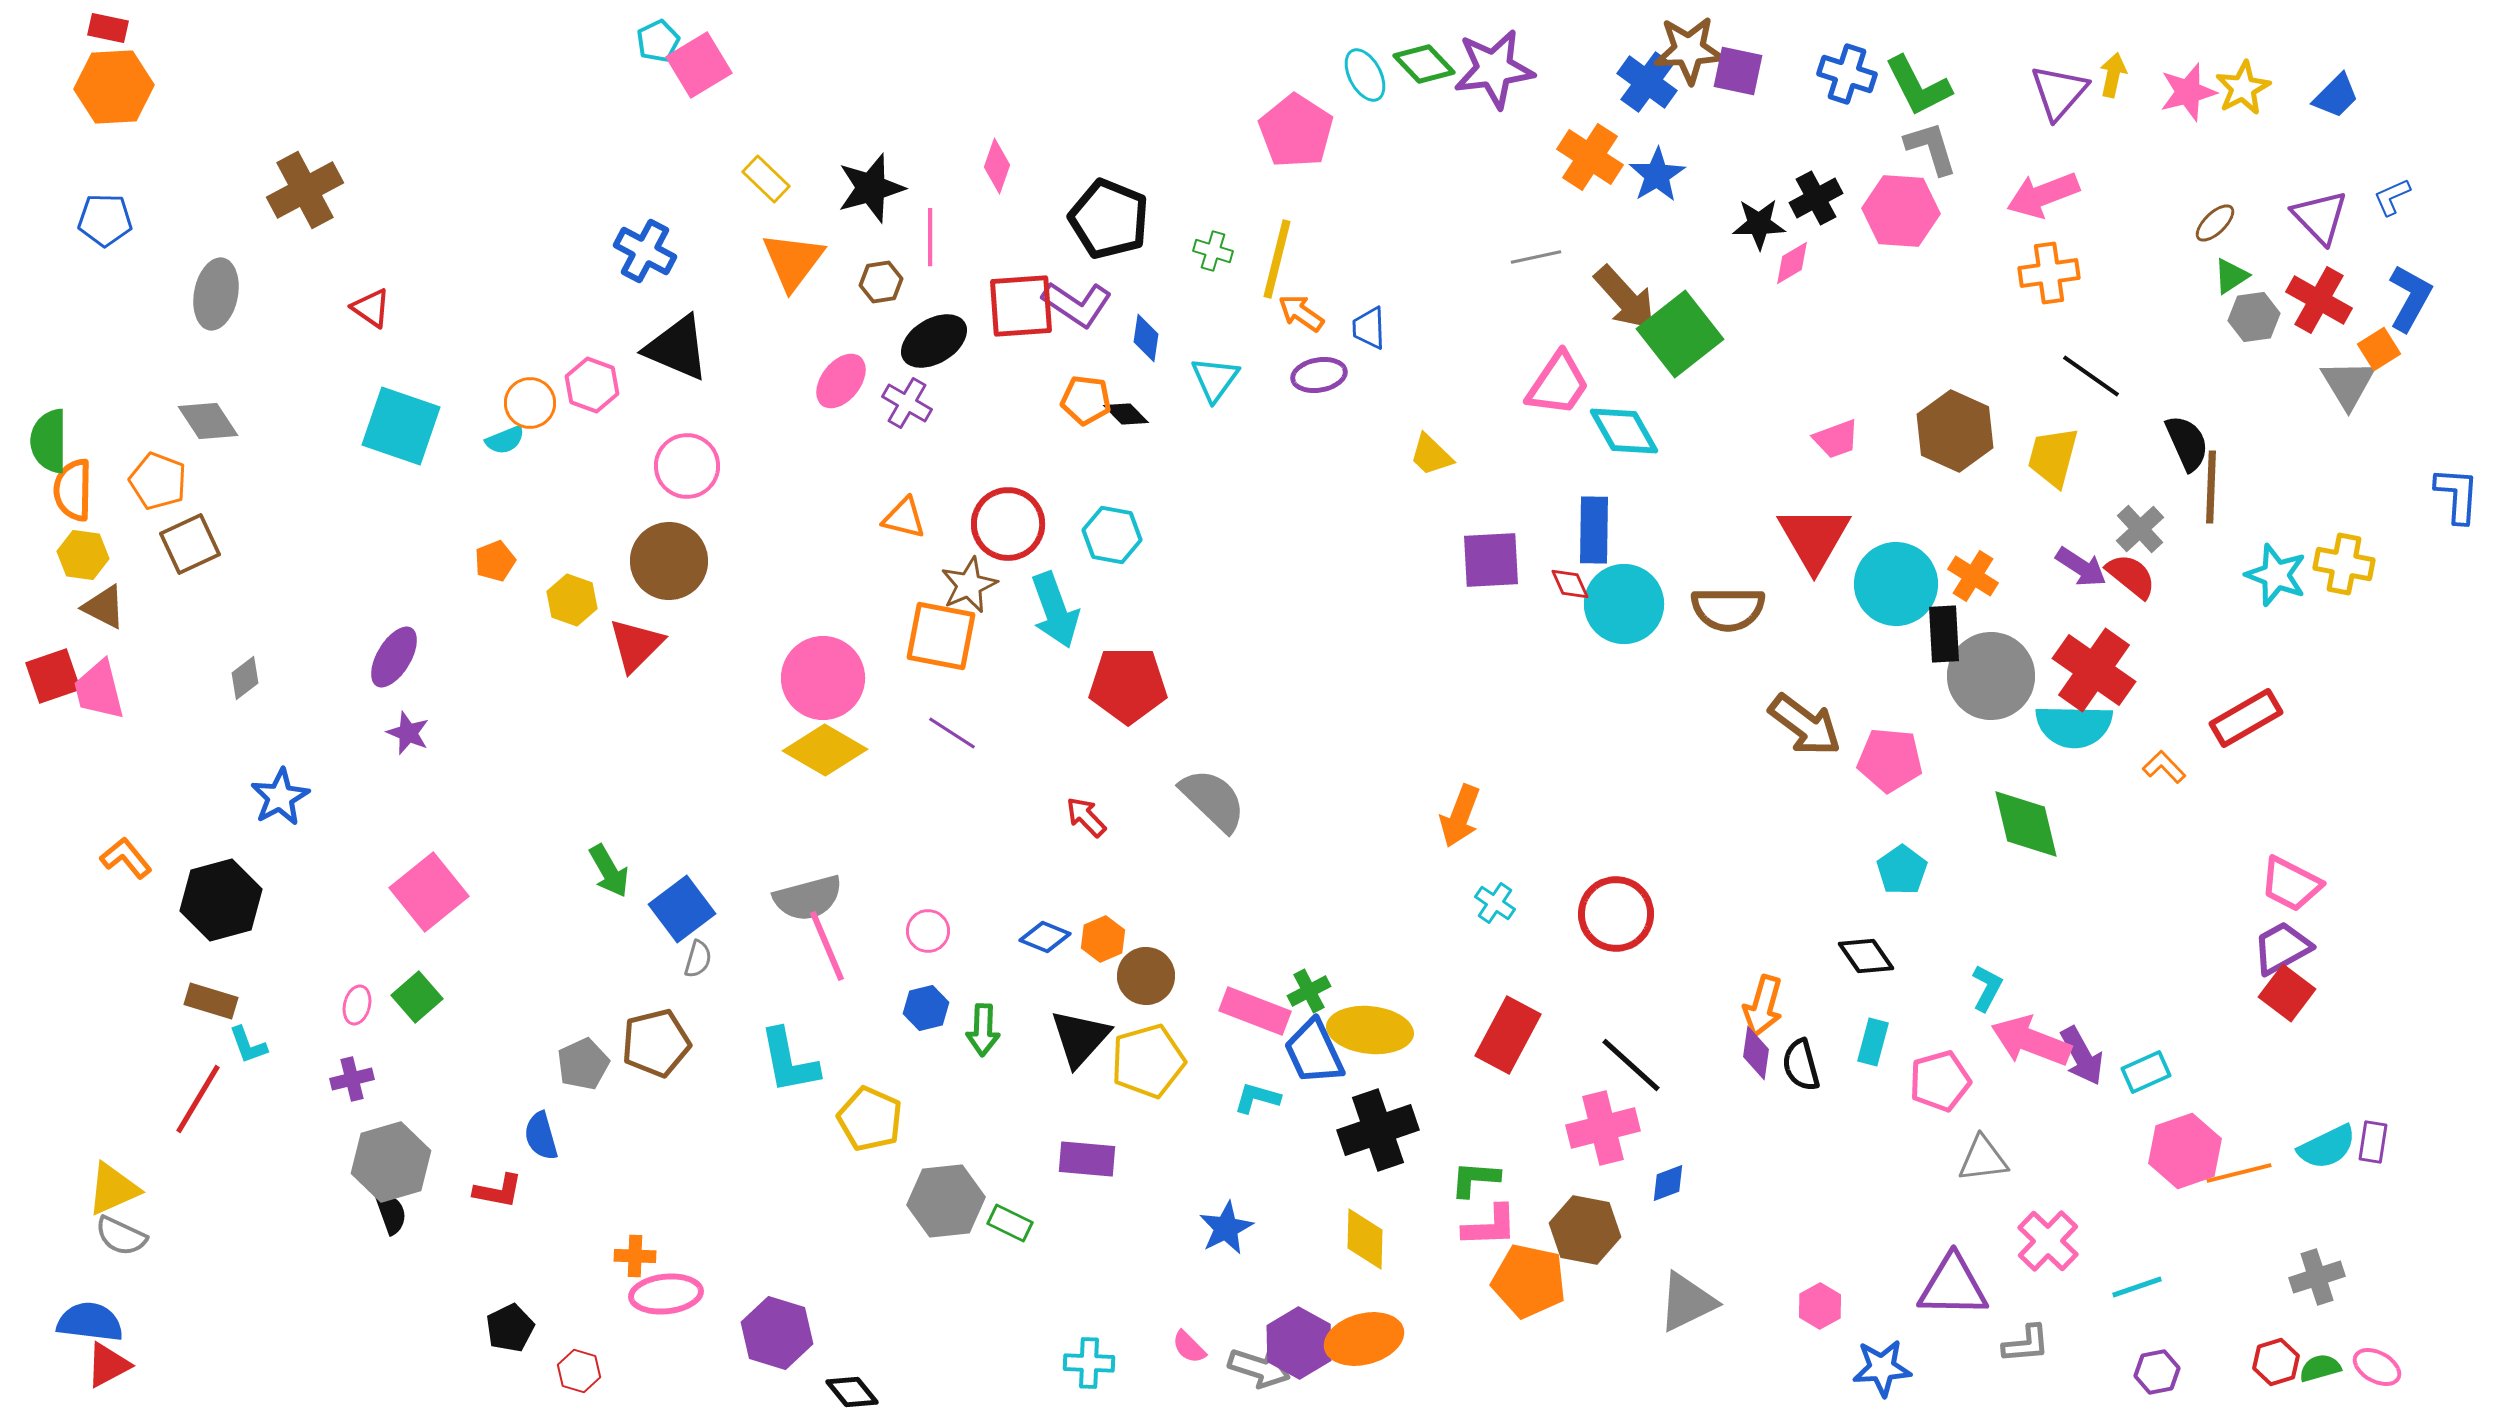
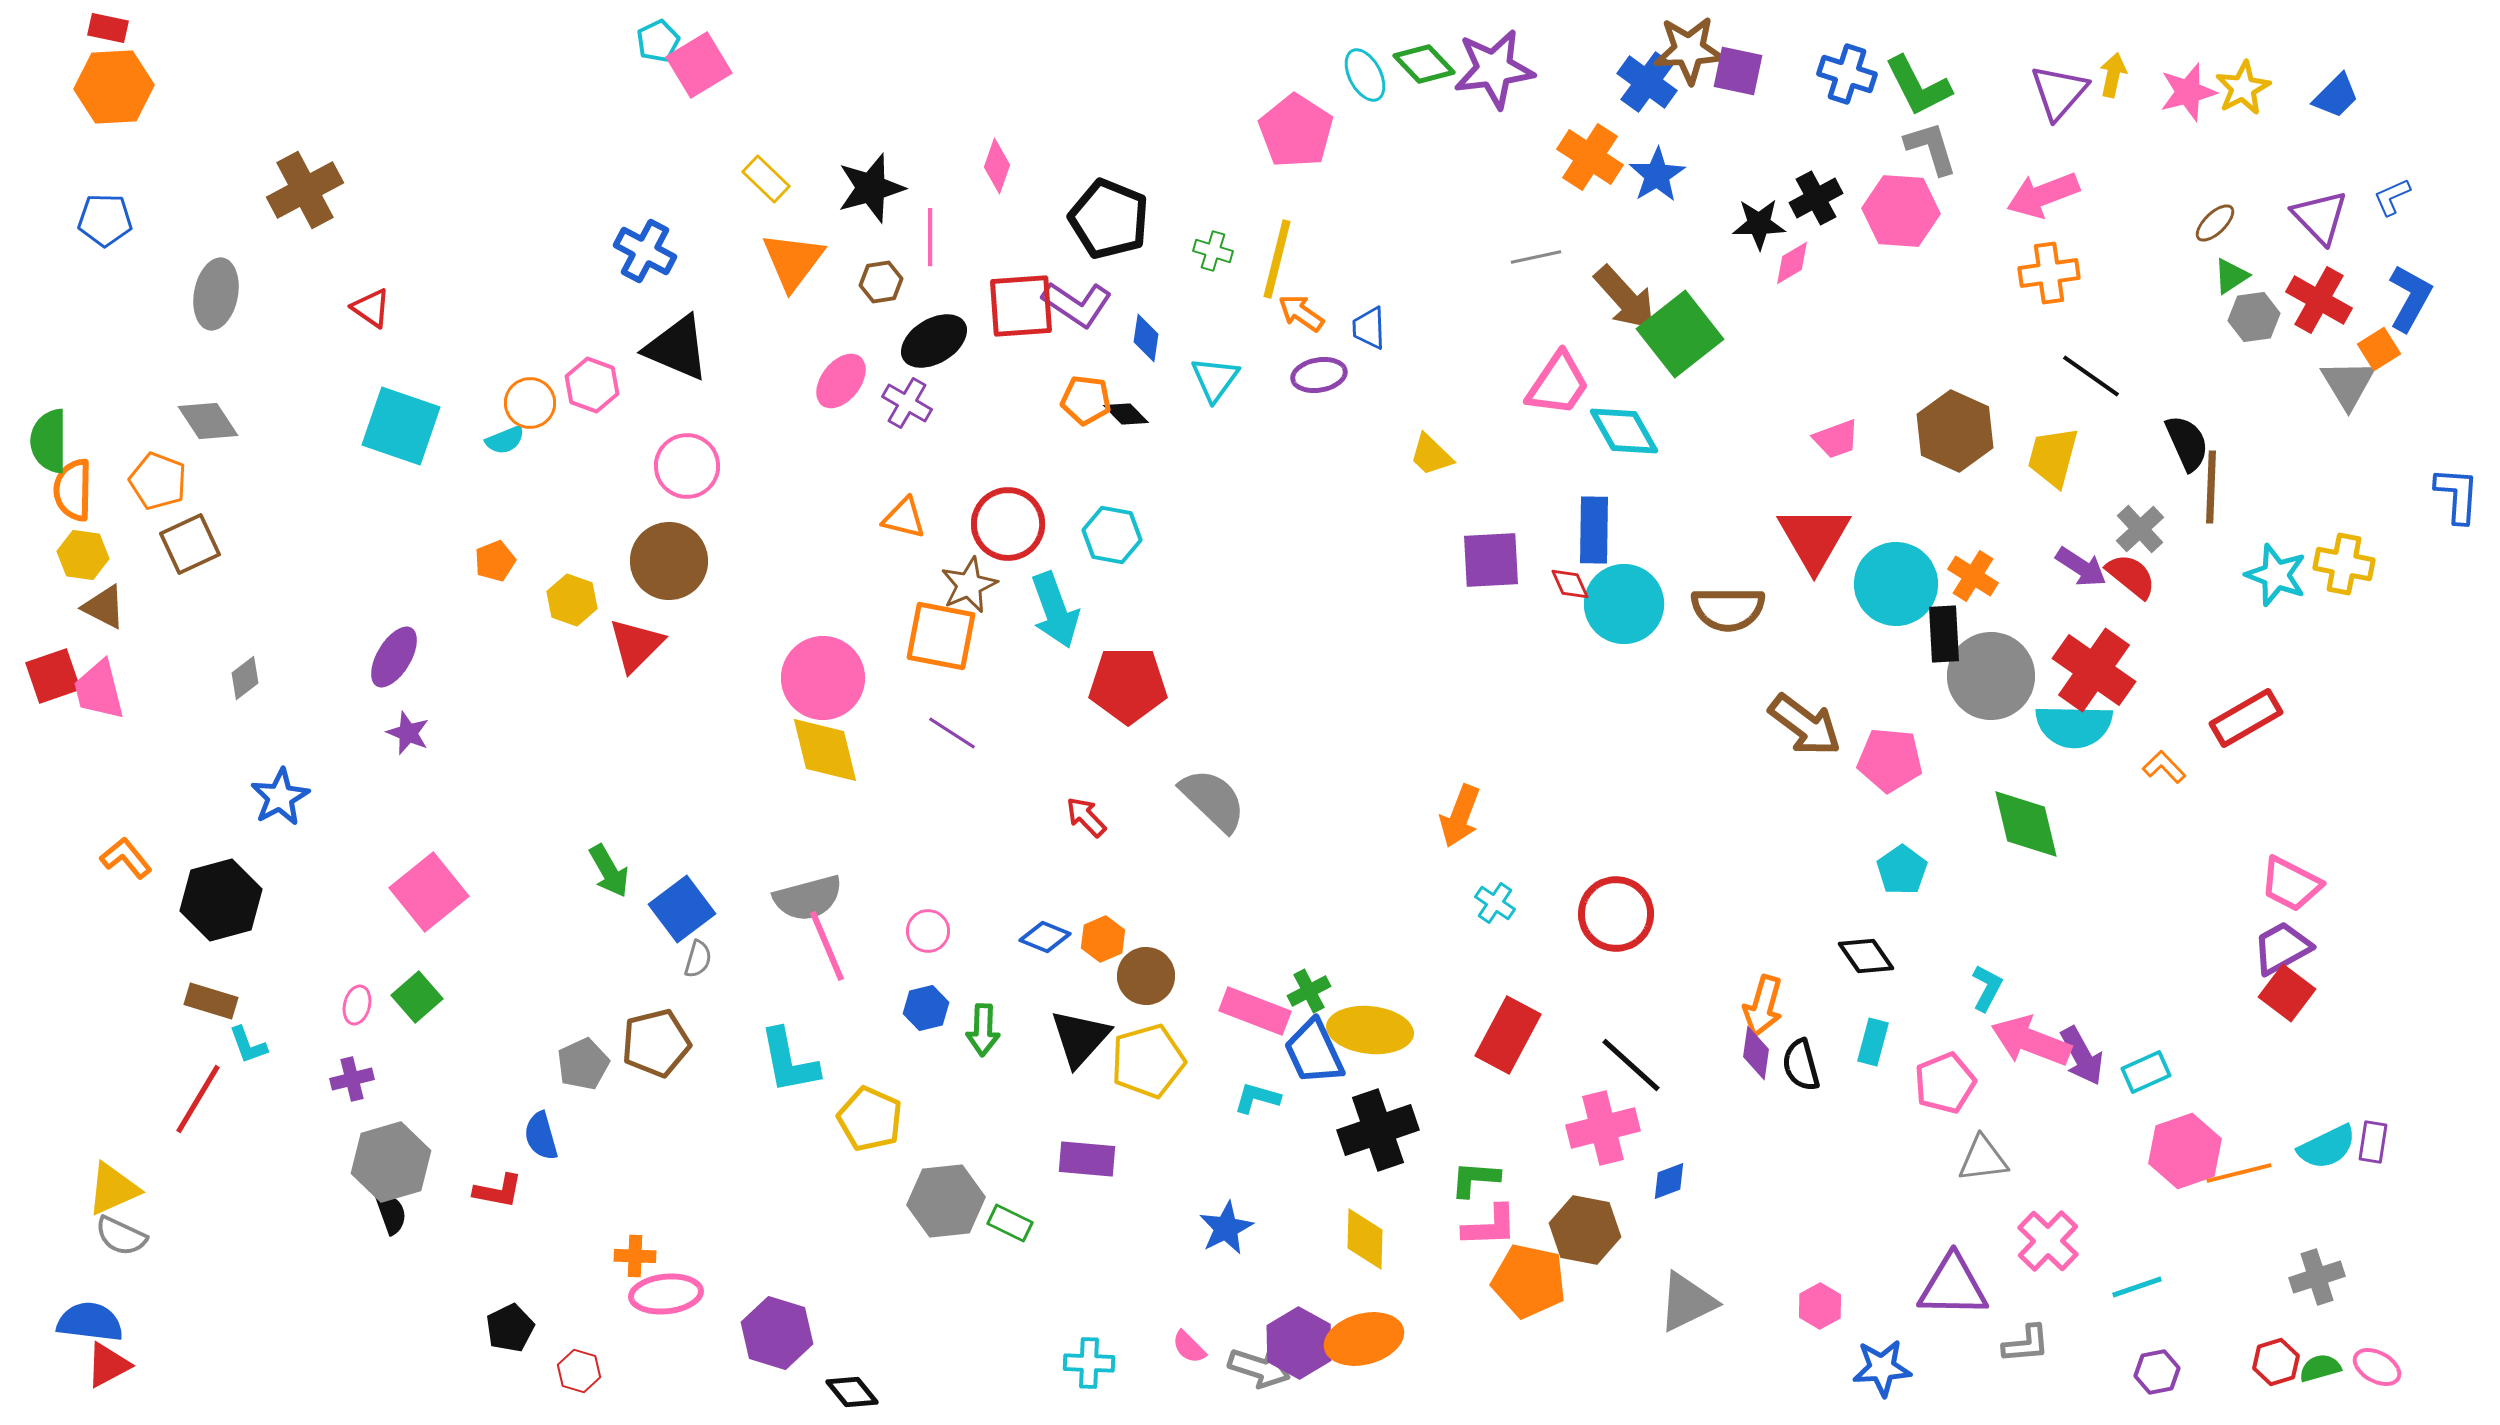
yellow diamond at (825, 750): rotated 46 degrees clockwise
pink pentagon at (1940, 1081): moved 5 px right, 2 px down; rotated 6 degrees counterclockwise
blue diamond at (1668, 1183): moved 1 px right, 2 px up
